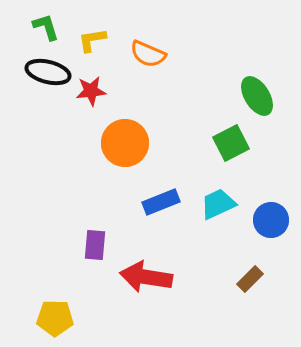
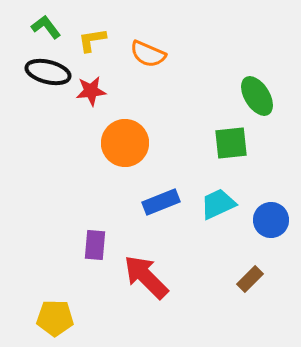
green L-shape: rotated 20 degrees counterclockwise
green square: rotated 21 degrees clockwise
red arrow: rotated 36 degrees clockwise
